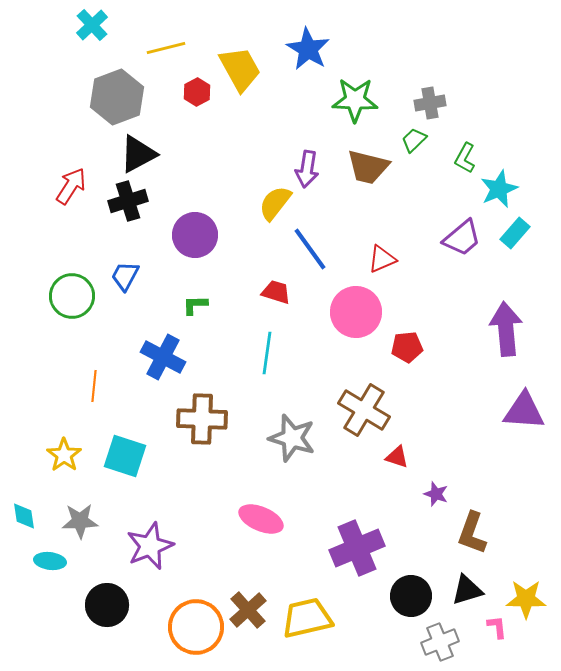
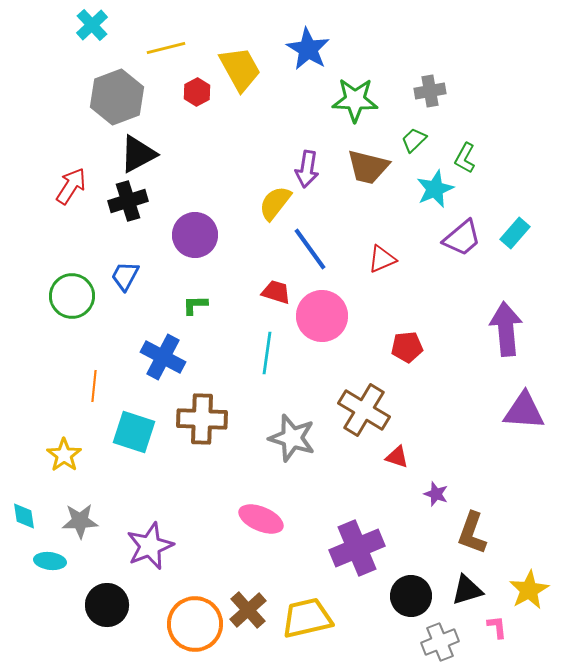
gray cross at (430, 103): moved 12 px up
cyan star at (499, 189): moved 64 px left
pink circle at (356, 312): moved 34 px left, 4 px down
cyan square at (125, 456): moved 9 px right, 24 px up
yellow star at (526, 599): moved 3 px right, 9 px up; rotated 30 degrees counterclockwise
orange circle at (196, 627): moved 1 px left, 3 px up
